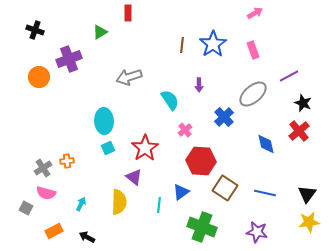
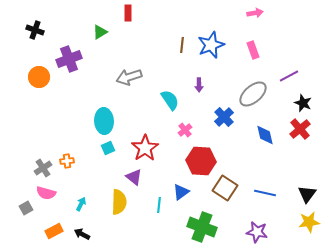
pink arrow: rotated 21 degrees clockwise
blue star: moved 2 px left, 1 px down; rotated 12 degrees clockwise
red cross: moved 1 px right, 2 px up
blue diamond: moved 1 px left, 9 px up
gray square: rotated 32 degrees clockwise
black arrow: moved 5 px left, 3 px up
